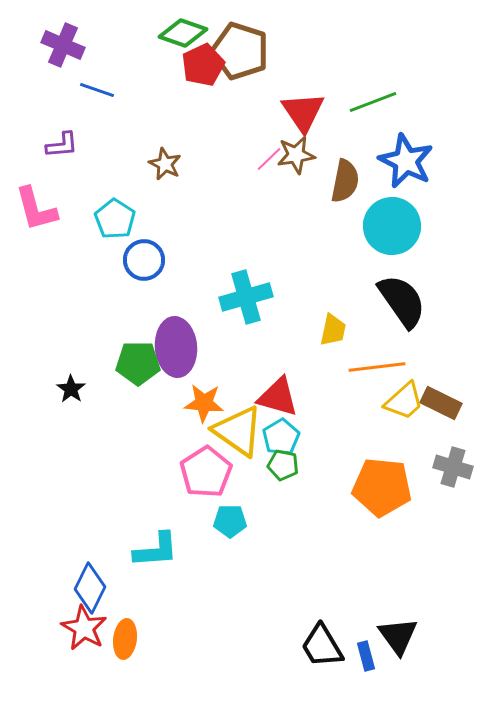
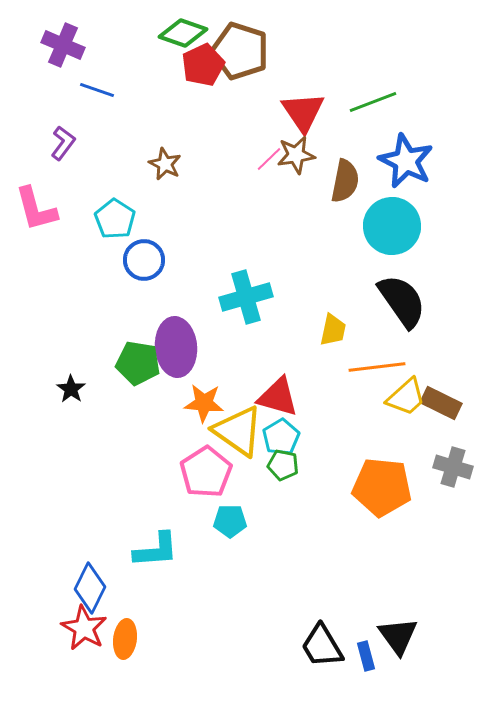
purple L-shape at (62, 145): moved 1 px right, 2 px up; rotated 48 degrees counterclockwise
green pentagon at (138, 363): rotated 9 degrees clockwise
yellow trapezoid at (404, 401): moved 2 px right, 4 px up
